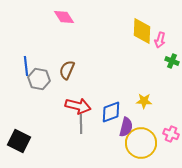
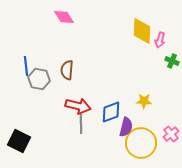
brown semicircle: rotated 18 degrees counterclockwise
pink cross: rotated 28 degrees clockwise
